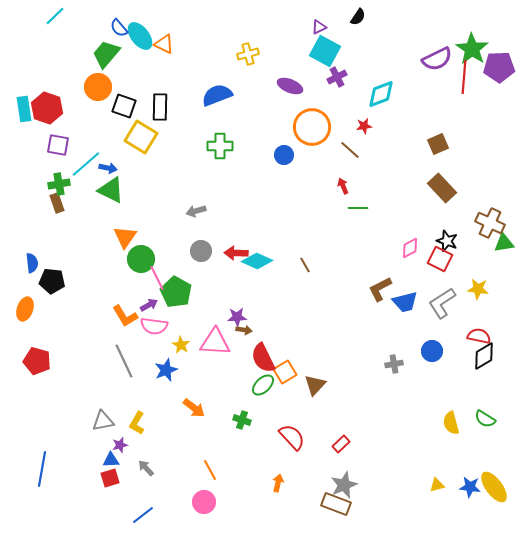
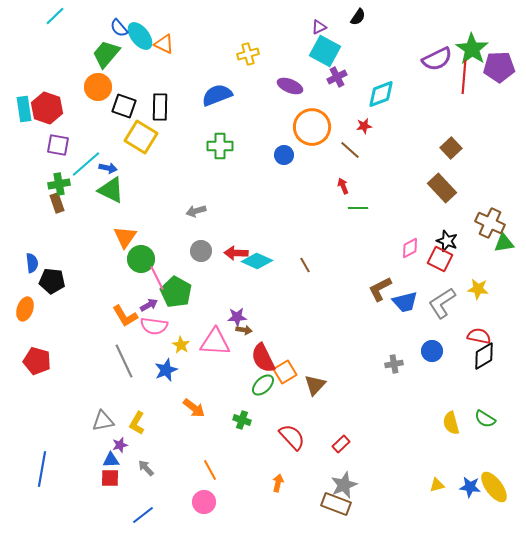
brown square at (438, 144): moved 13 px right, 4 px down; rotated 20 degrees counterclockwise
red square at (110, 478): rotated 18 degrees clockwise
